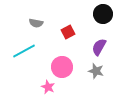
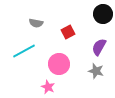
pink circle: moved 3 px left, 3 px up
